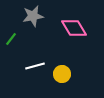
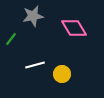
white line: moved 1 px up
